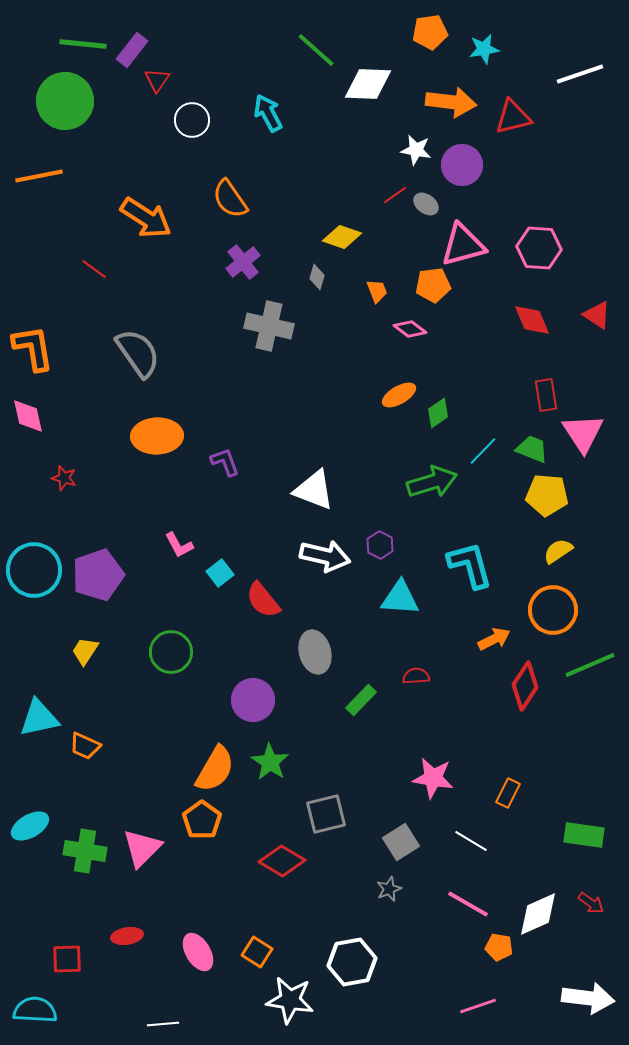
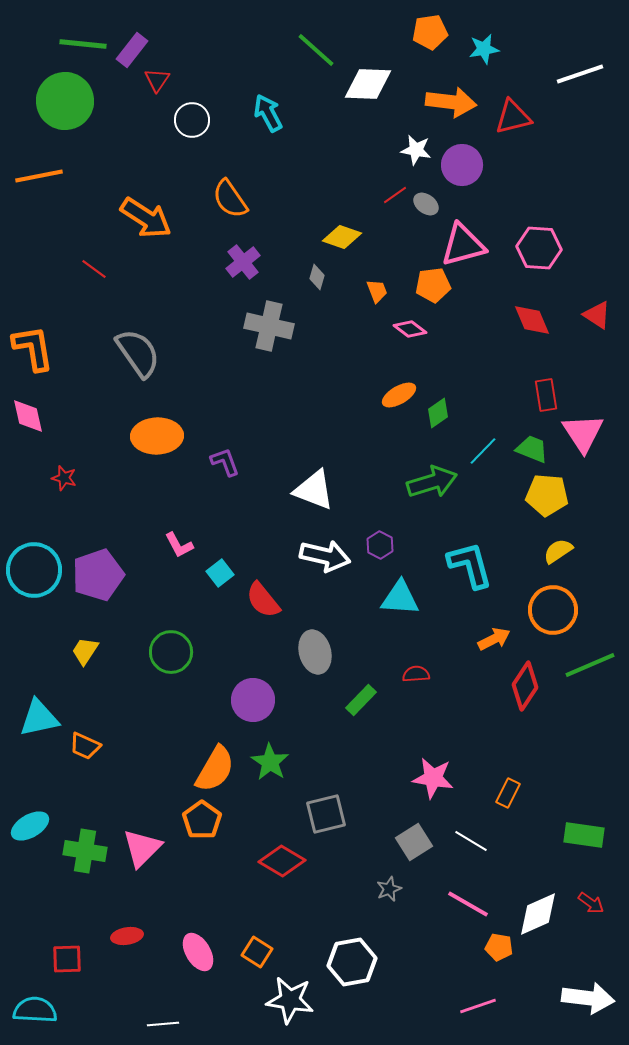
red semicircle at (416, 676): moved 2 px up
gray square at (401, 842): moved 13 px right
